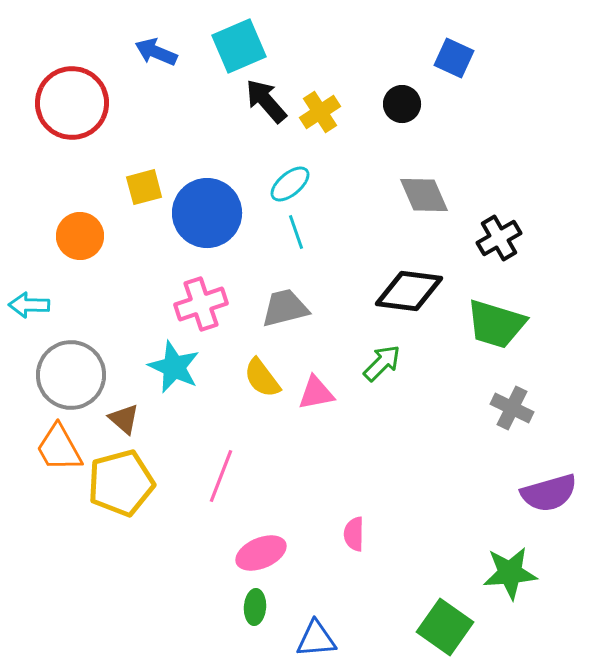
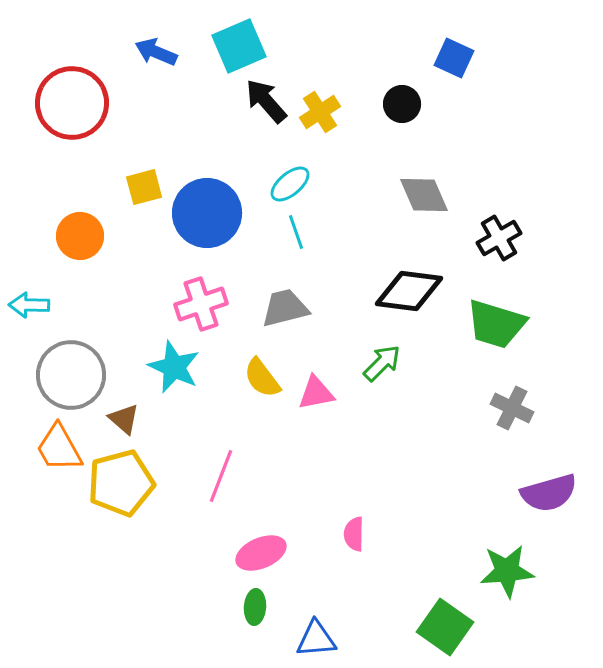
green star: moved 3 px left, 2 px up
